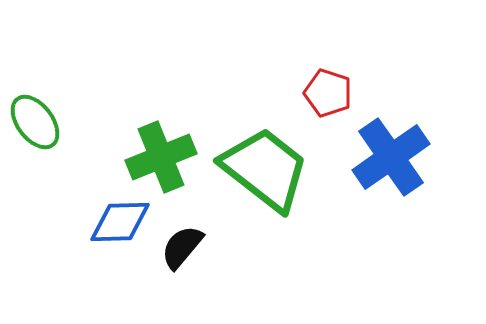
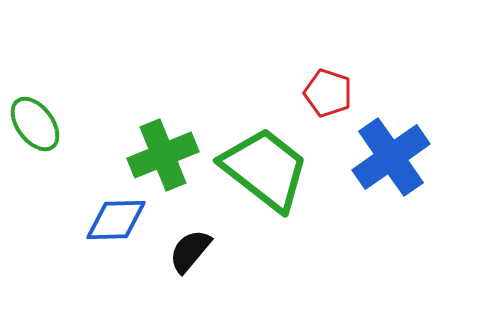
green ellipse: moved 2 px down
green cross: moved 2 px right, 2 px up
blue diamond: moved 4 px left, 2 px up
black semicircle: moved 8 px right, 4 px down
